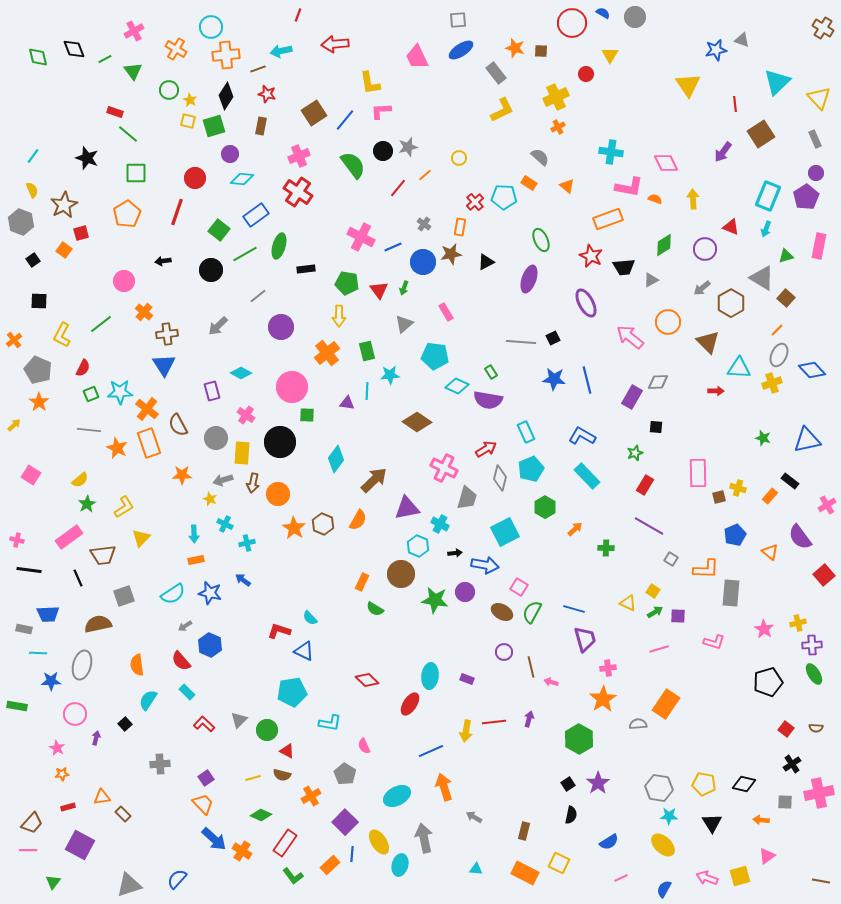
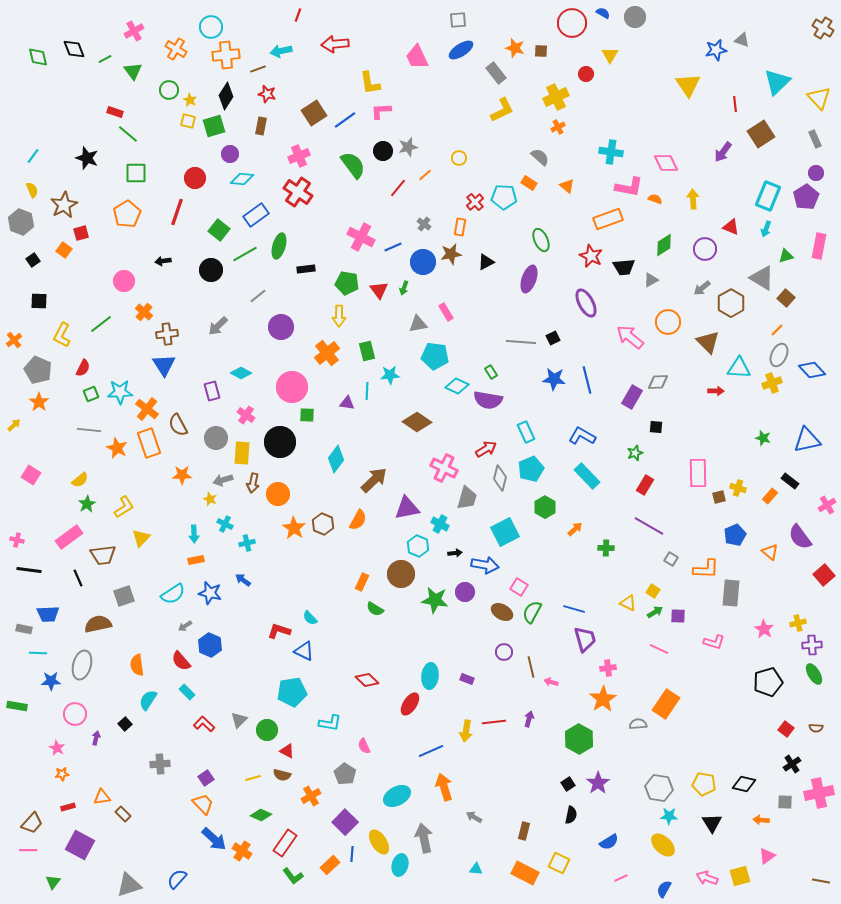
blue line at (345, 120): rotated 15 degrees clockwise
gray triangle at (404, 324): moved 14 px right; rotated 30 degrees clockwise
pink line at (659, 649): rotated 42 degrees clockwise
